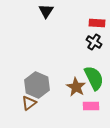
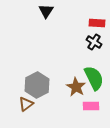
gray hexagon: rotated 10 degrees clockwise
brown triangle: moved 3 px left, 1 px down
